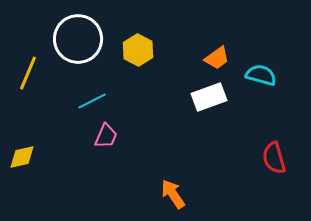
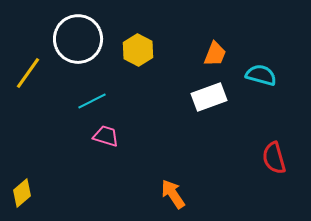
orange trapezoid: moved 2 px left, 4 px up; rotated 32 degrees counterclockwise
yellow line: rotated 12 degrees clockwise
pink trapezoid: rotated 96 degrees counterclockwise
yellow diamond: moved 36 px down; rotated 28 degrees counterclockwise
